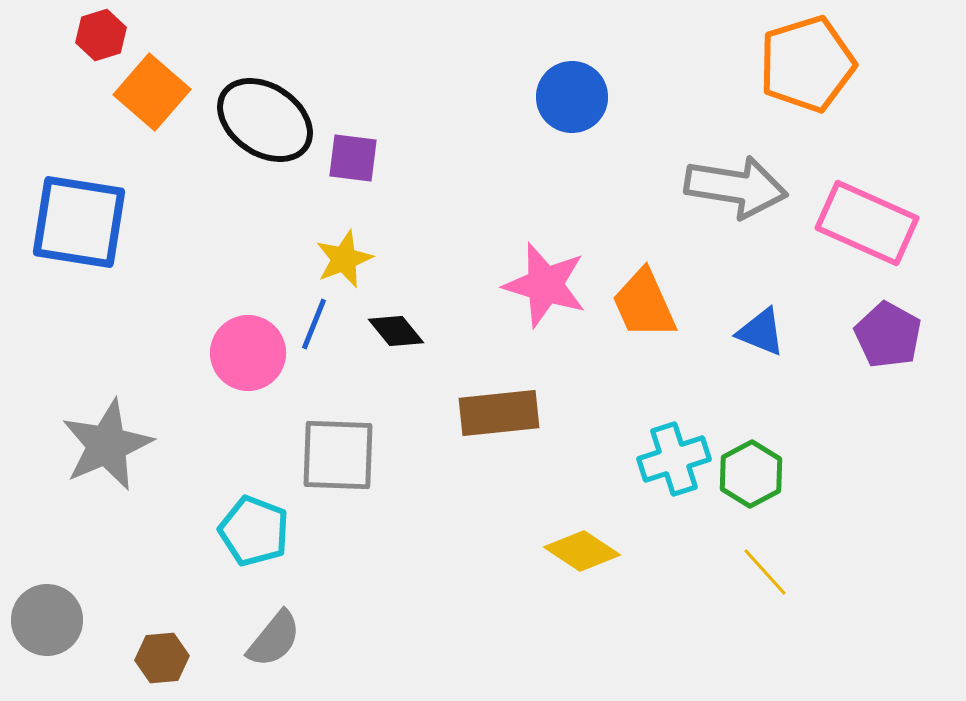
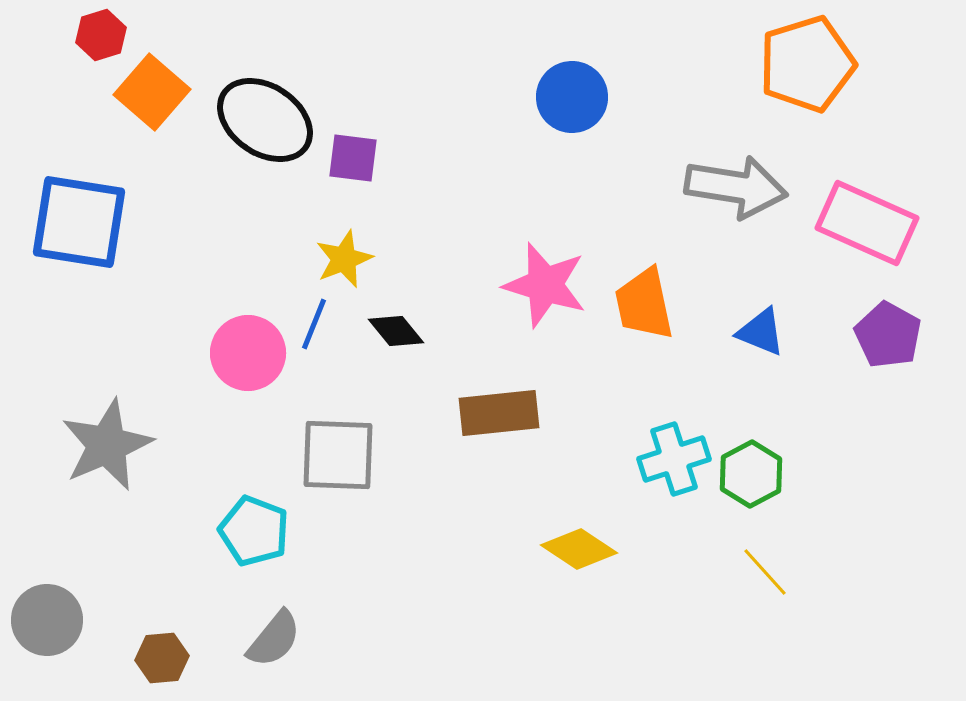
orange trapezoid: rotated 12 degrees clockwise
yellow diamond: moved 3 px left, 2 px up
